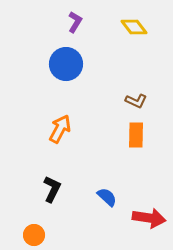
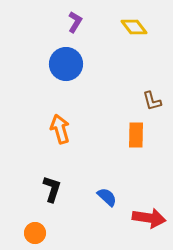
brown L-shape: moved 16 px right; rotated 50 degrees clockwise
orange arrow: rotated 44 degrees counterclockwise
black L-shape: rotated 8 degrees counterclockwise
orange circle: moved 1 px right, 2 px up
